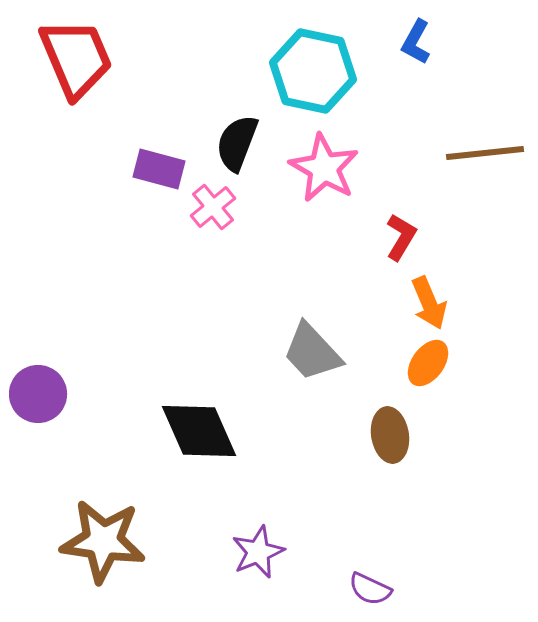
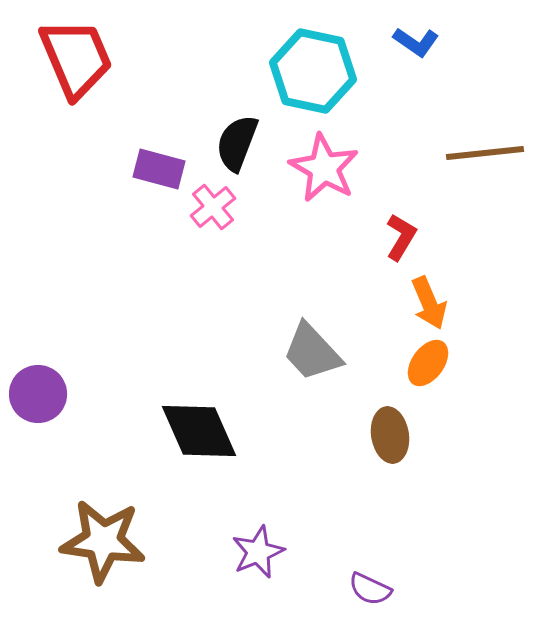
blue L-shape: rotated 84 degrees counterclockwise
